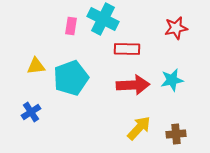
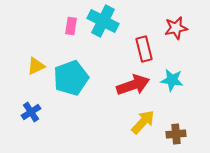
cyan cross: moved 2 px down
red rectangle: moved 17 px right; rotated 75 degrees clockwise
yellow triangle: rotated 18 degrees counterclockwise
cyan star: rotated 20 degrees clockwise
red arrow: rotated 16 degrees counterclockwise
yellow arrow: moved 4 px right, 6 px up
